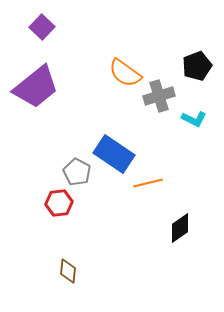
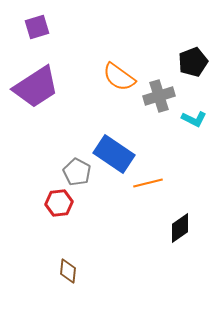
purple square: moved 5 px left; rotated 30 degrees clockwise
black pentagon: moved 4 px left, 4 px up
orange semicircle: moved 6 px left, 4 px down
purple trapezoid: rotated 6 degrees clockwise
